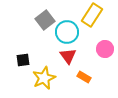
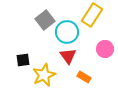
yellow star: moved 3 px up
